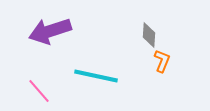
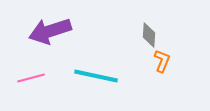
pink line: moved 8 px left, 13 px up; rotated 64 degrees counterclockwise
